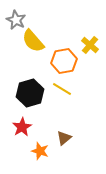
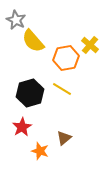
orange hexagon: moved 2 px right, 3 px up
